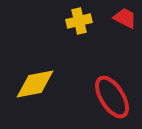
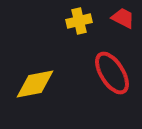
red trapezoid: moved 2 px left
red ellipse: moved 24 px up
